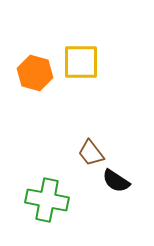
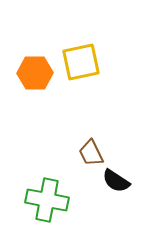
yellow square: rotated 12 degrees counterclockwise
orange hexagon: rotated 16 degrees counterclockwise
brown trapezoid: rotated 12 degrees clockwise
